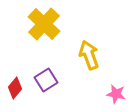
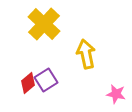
yellow arrow: moved 3 px left, 1 px up; rotated 8 degrees clockwise
red diamond: moved 13 px right, 5 px up; rotated 10 degrees clockwise
